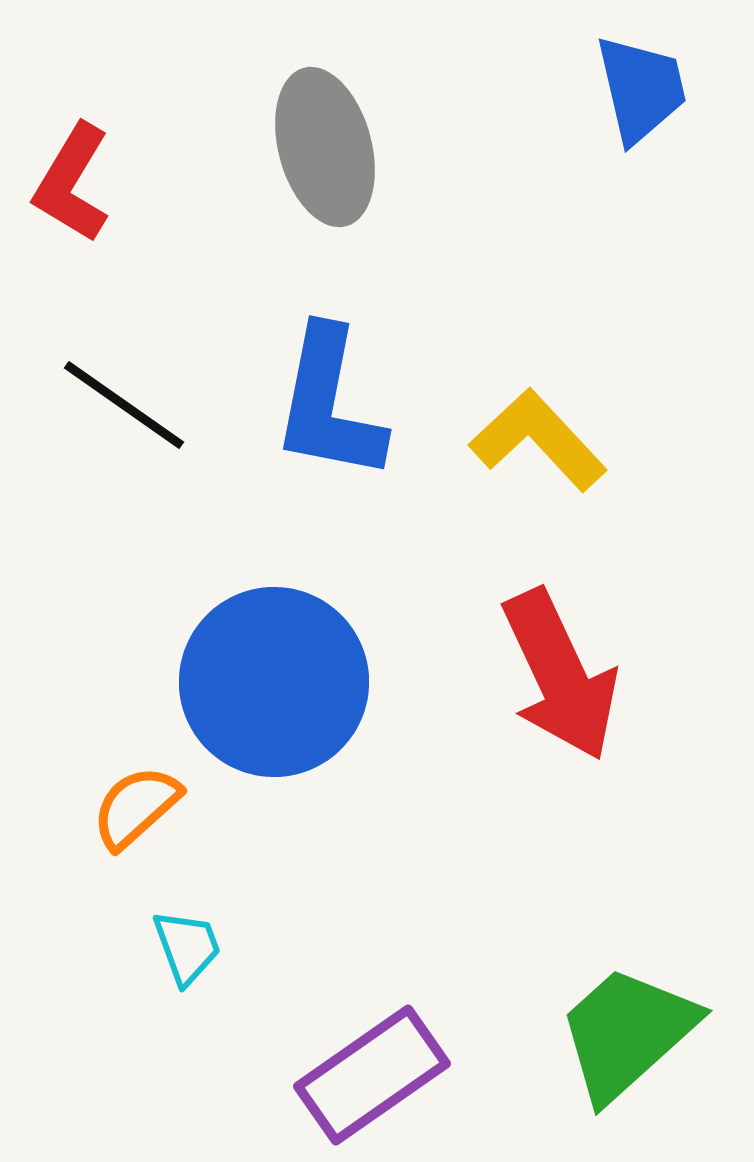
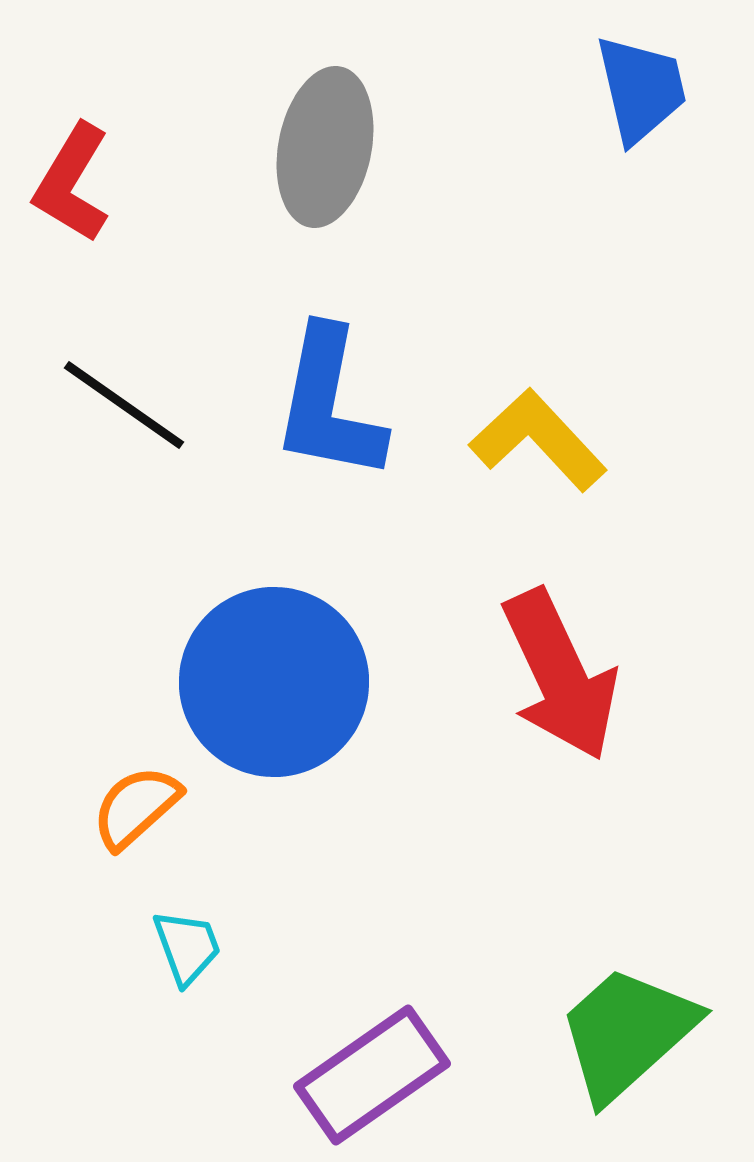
gray ellipse: rotated 26 degrees clockwise
